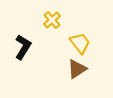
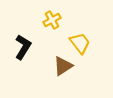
yellow cross: rotated 12 degrees clockwise
brown triangle: moved 14 px left, 3 px up
